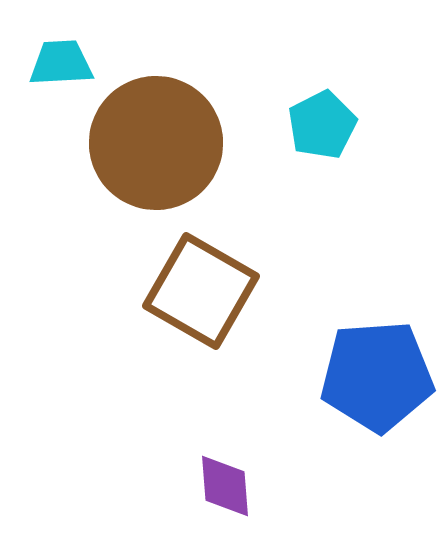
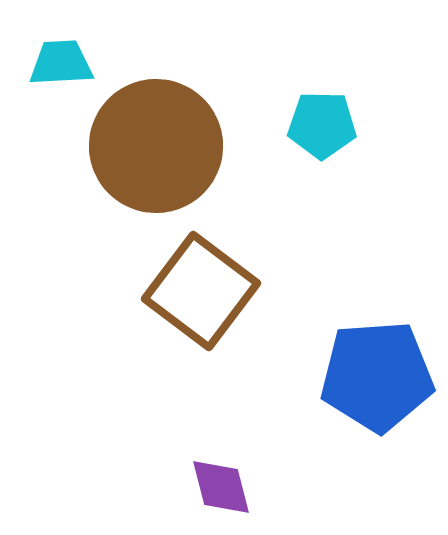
cyan pentagon: rotated 28 degrees clockwise
brown circle: moved 3 px down
brown square: rotated 7 degrees clockwise
purple diamond: moved 4 px left, 1 px down; rotated 10 degrees counterclockwise
